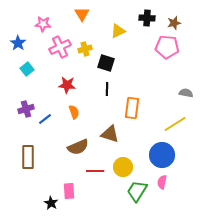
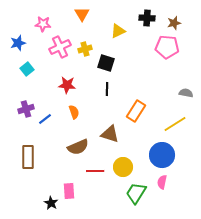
blue star: rotated 21 degrees clockwise
orange rectangle: moved 4 px right, 3 px down; rotated 25 degrees clockwise
green trapezoid: moved 1 px left, 2 px down
